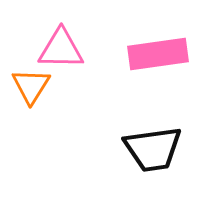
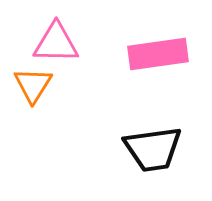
pink triangle: moved 5 px left, 6 px up
orange triangle: moved 2 px right, 1 px up
